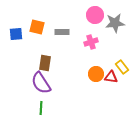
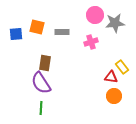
orange circle: moved 18 px right, 22 px down
